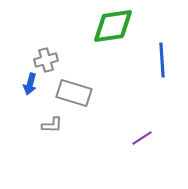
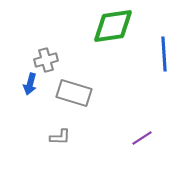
blue line: moved 2 px right, 6 px up
gray L-shape: moved 8 px right, 12 px down
